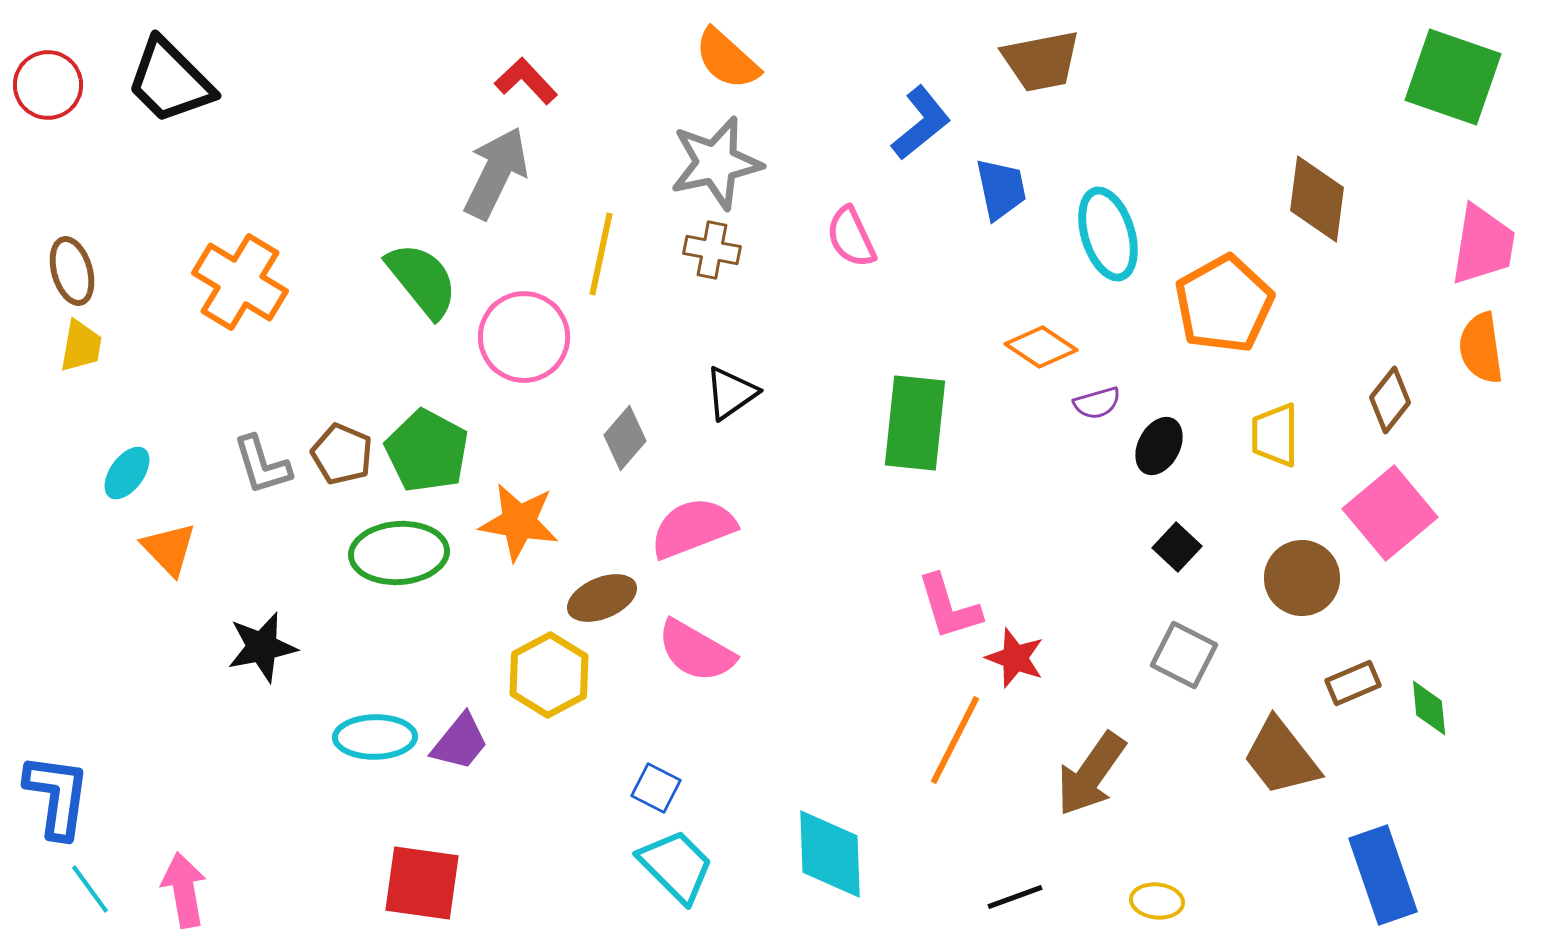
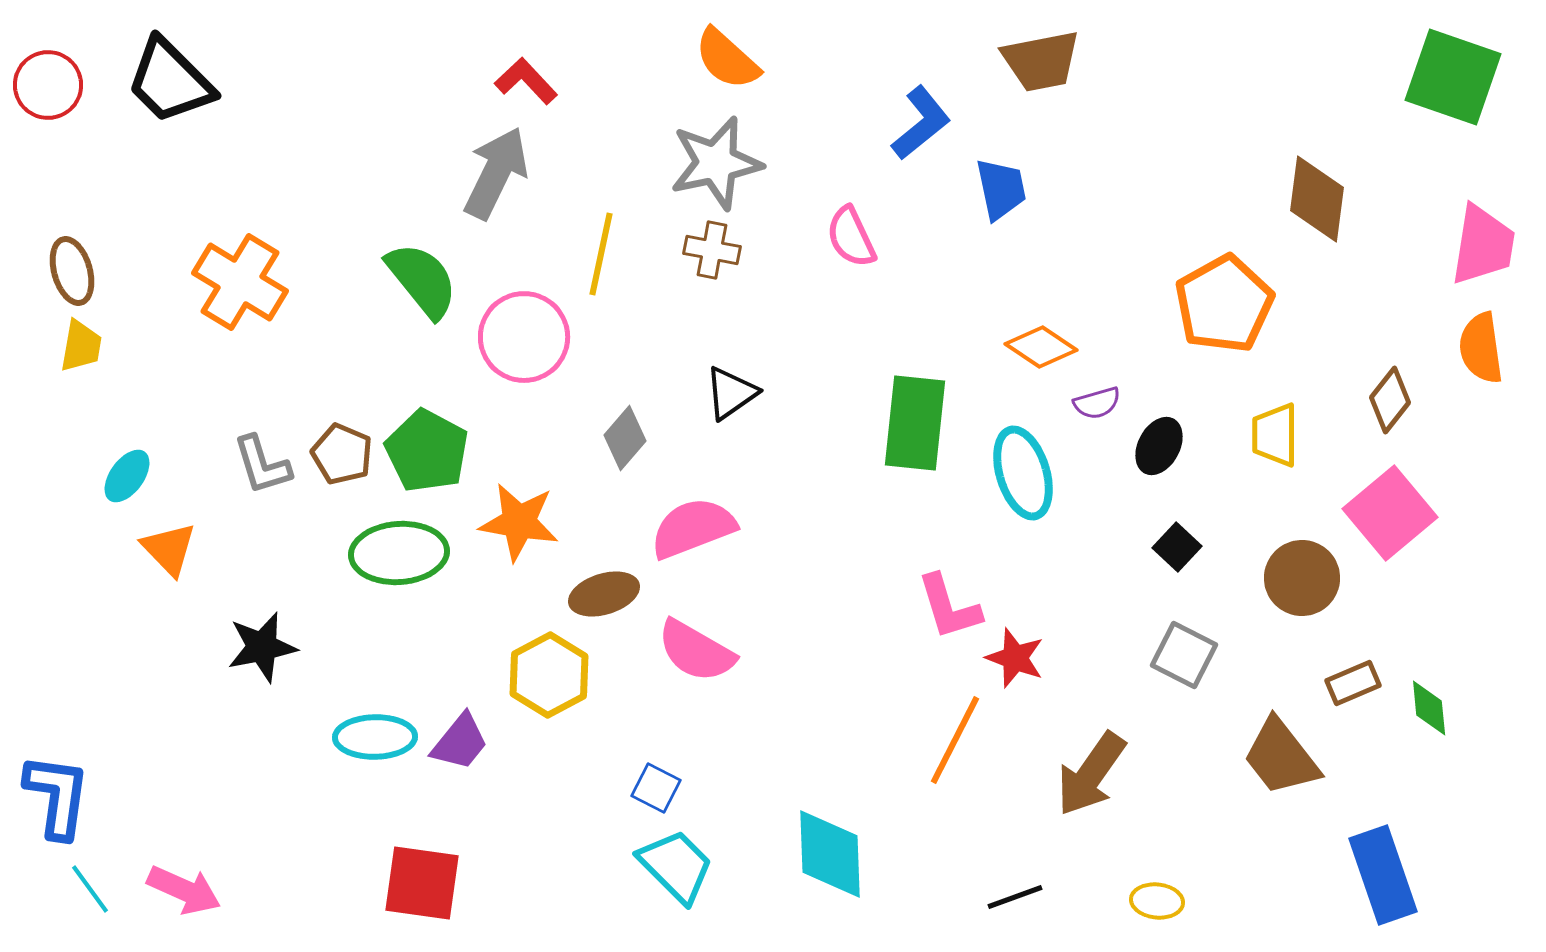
cyan ellipse at (1108, 234): moved 85 px left, 239 px down
cyan ellipse at (127, 473): moved 3 px down
brown ellipse at (602, 598): moved 2 px right, 4 px up; rotated 6 degrees clockwise
pink arrow at (184, 890): rotated 124 degrees clockwise
